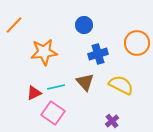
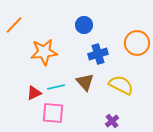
pink square: rotated 30 degrees counterclockwise
